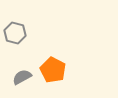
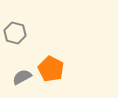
orange pentagon: moved 2 px left, 1 px up
